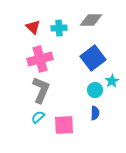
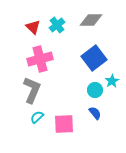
cyan cross: moved 2 px left, 3 px up; rotated 35 degrees counterclockwise
blue square: moved 1 px right
gray L-shape: moved 9 px left
blue semicircle: rotated 40 degrees counterclockwise
cyan semicircle: moved 1 px left
pink square: moved 1 px up
